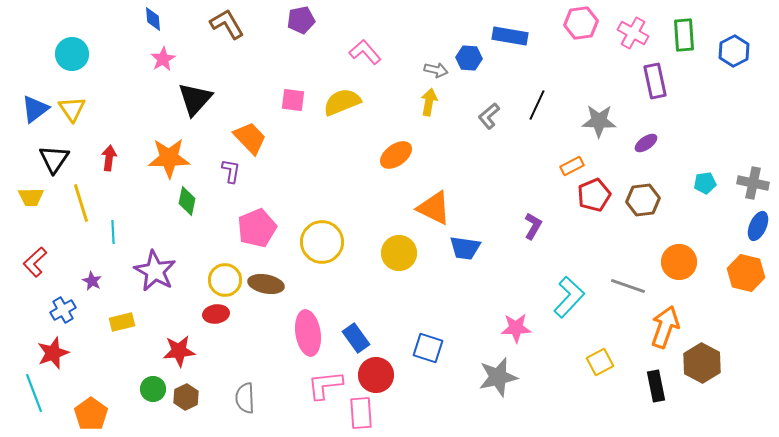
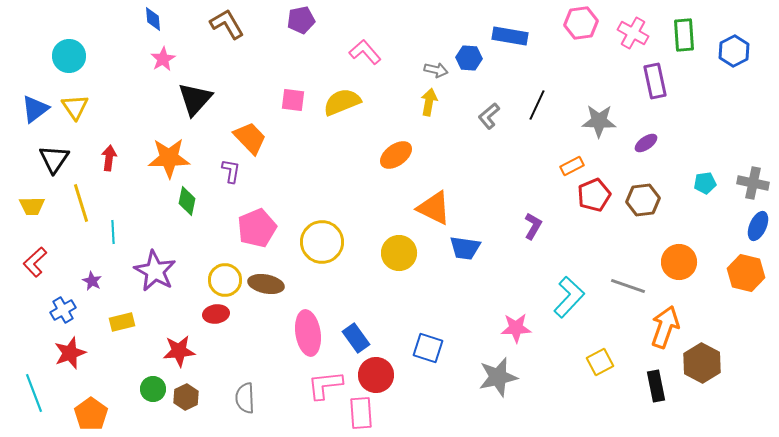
cyan circle at (72, 54): moved 3 px left, 2 px down
yellow triangle at (72, 109): moved 3 px right, 2 px up
yellow trapezoid at (31, 197): moved 1 px right, 9 px down
red star at (53, 353): moved 17 px right
